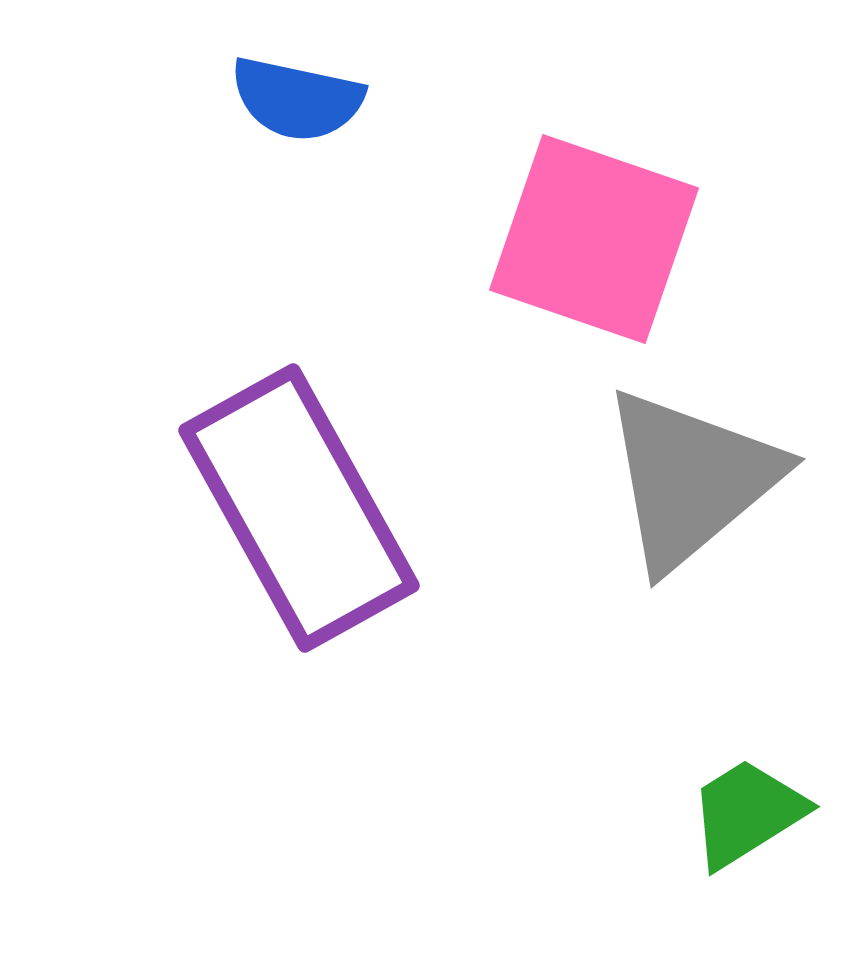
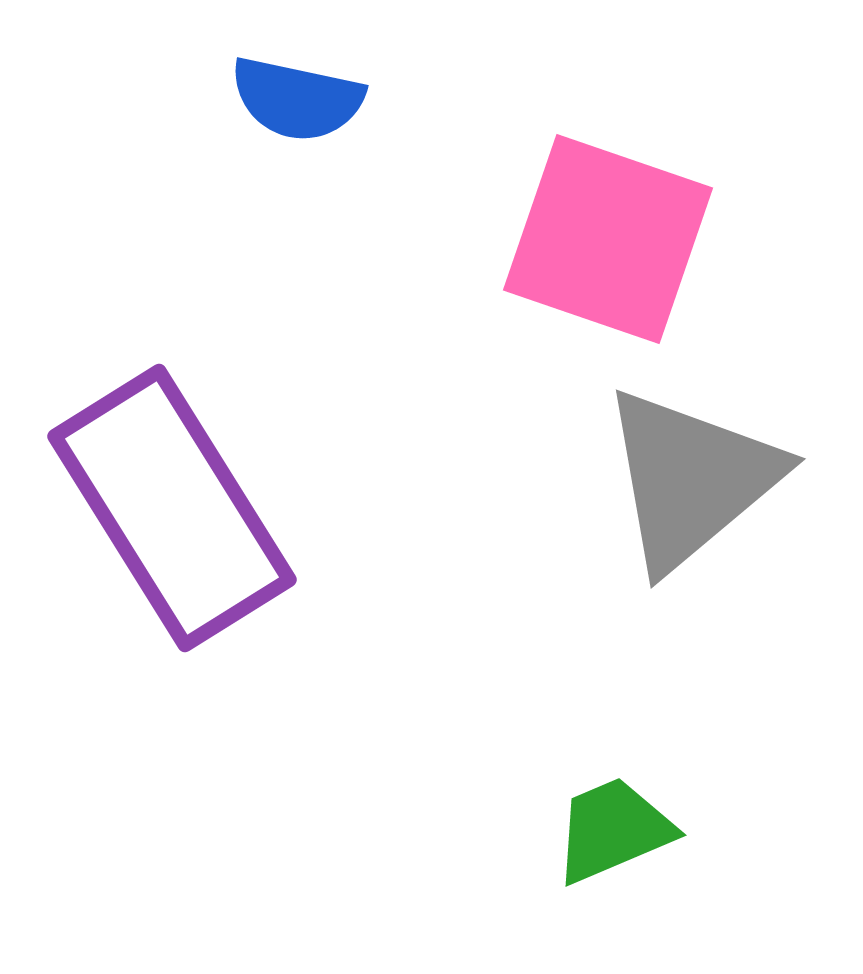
pink square: moved 14 px right
purple rectangle: moved 127 px left; rotated 3 degrees counterclockwise
green trapezoid: moved 134 px left, 17 px down; rotated 9 degrees clockwise
